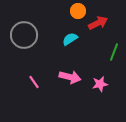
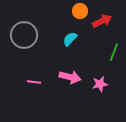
orange circle: moved 2 px right
red arrow: moved 4 px right, 2 px up
cyan semicircle: rotated 14 degrees counterclockwise
pink line: rotated 48 degrees counterclockwise
